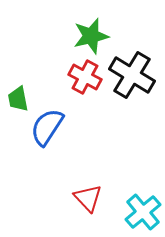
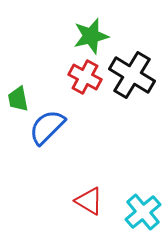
blue semicircle: rotated 12 degrees clockwise
red triangle: moved 1 px right, 3 px down; rotated 16 degrees counterclockwise
